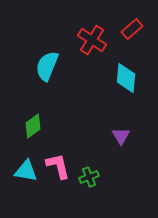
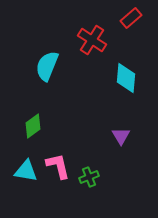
red rectangle: moved 1 px left, 11 px up
